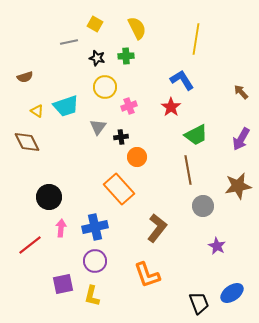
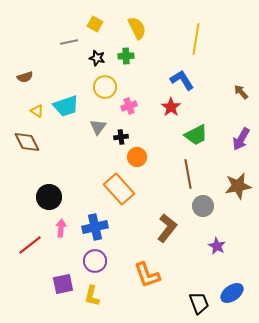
brown line: moved 4 px down
brown L-shape: moved 10 px right
